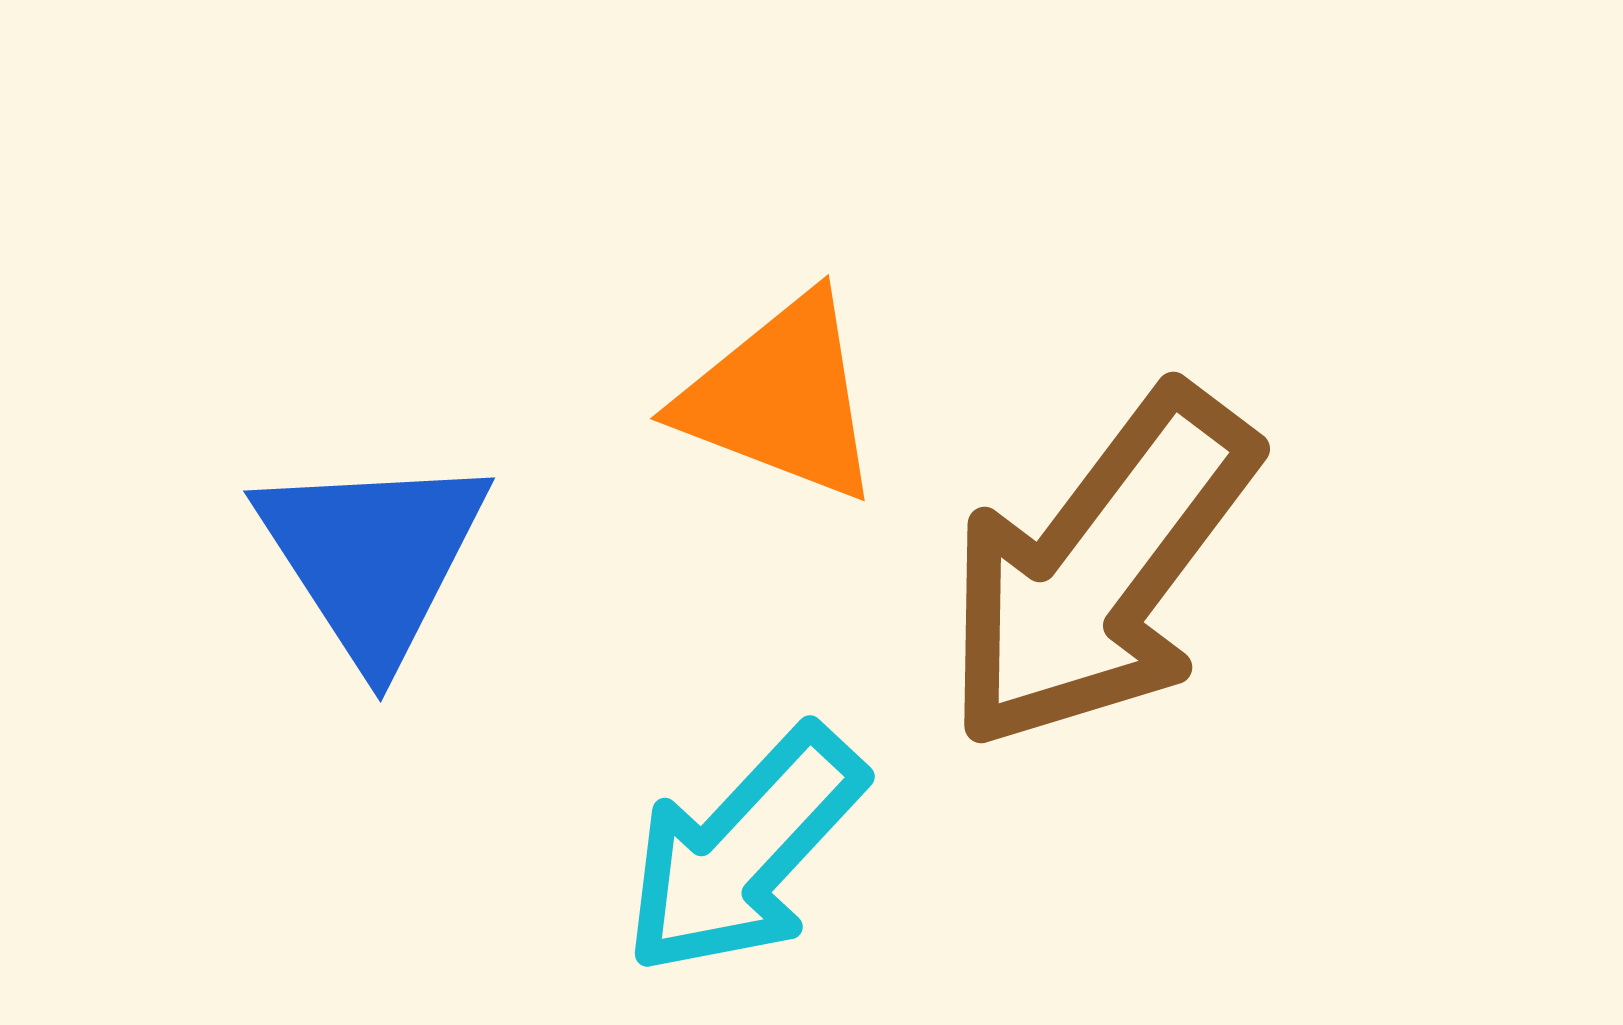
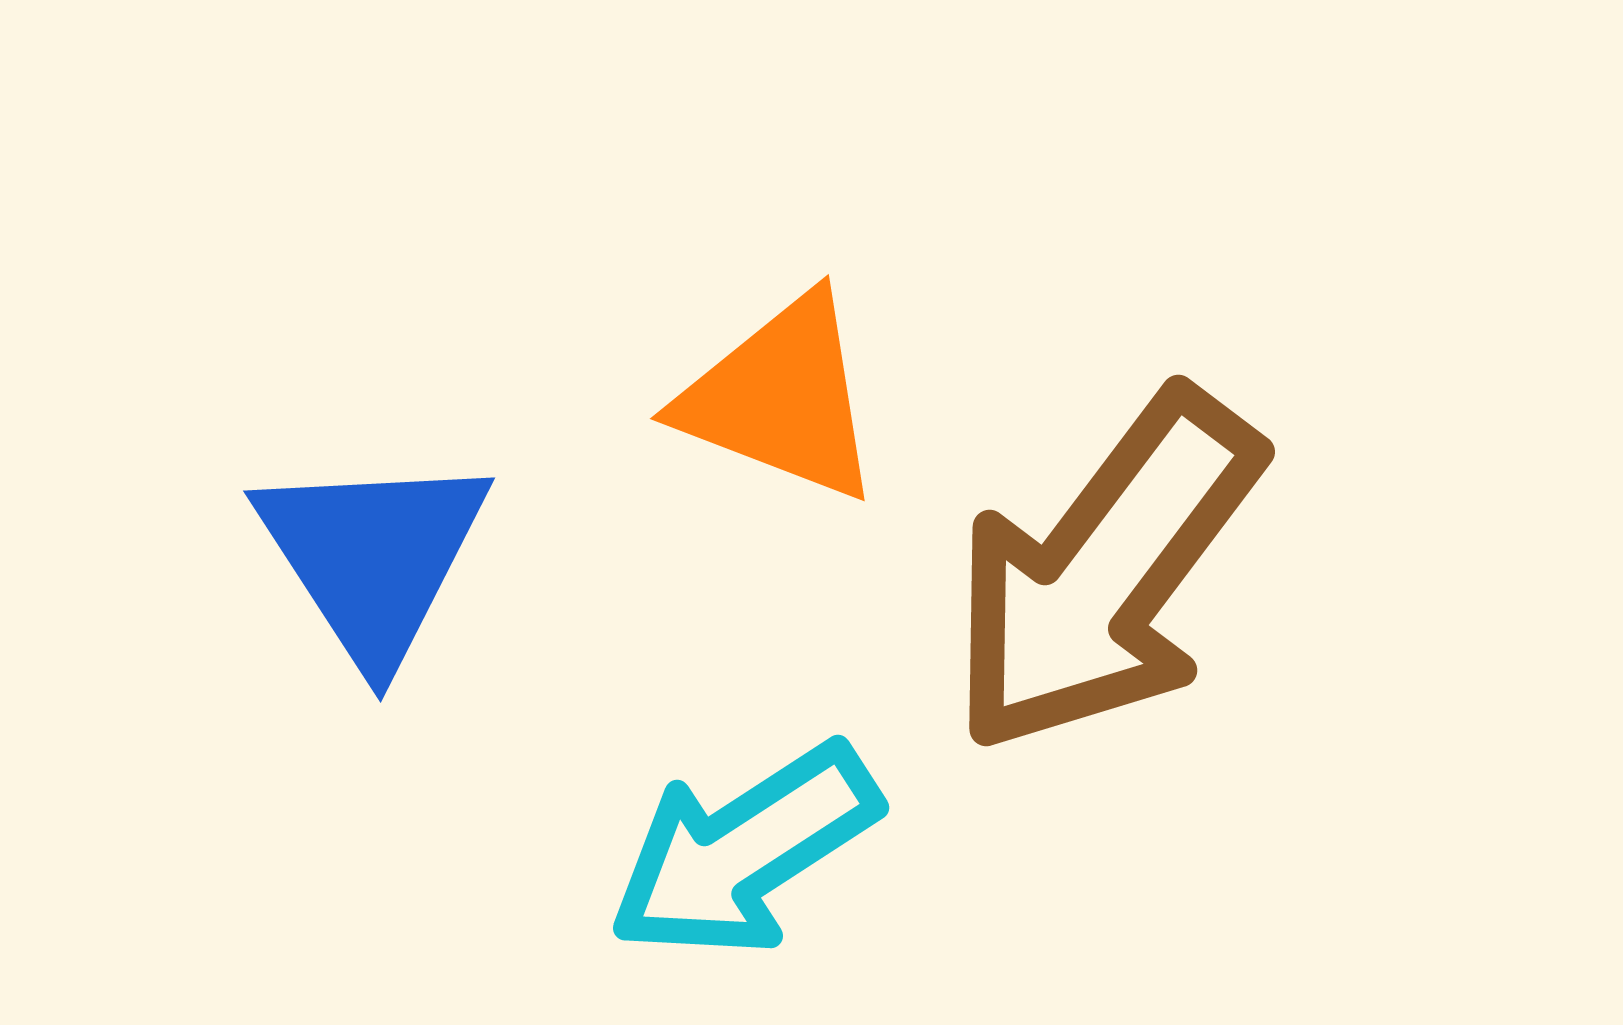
brown arrow: moved 5 px right, 3 px down
cyan arrow: rotated 14 degrees clockwise
